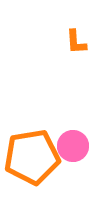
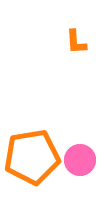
pink circle: moved 7 px right, 14 px down
